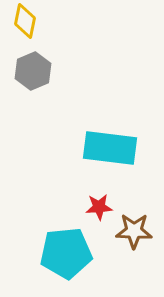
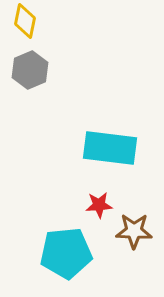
gray hexagon: moved 3 px left, 1 px up
red star: moved 2 px up
